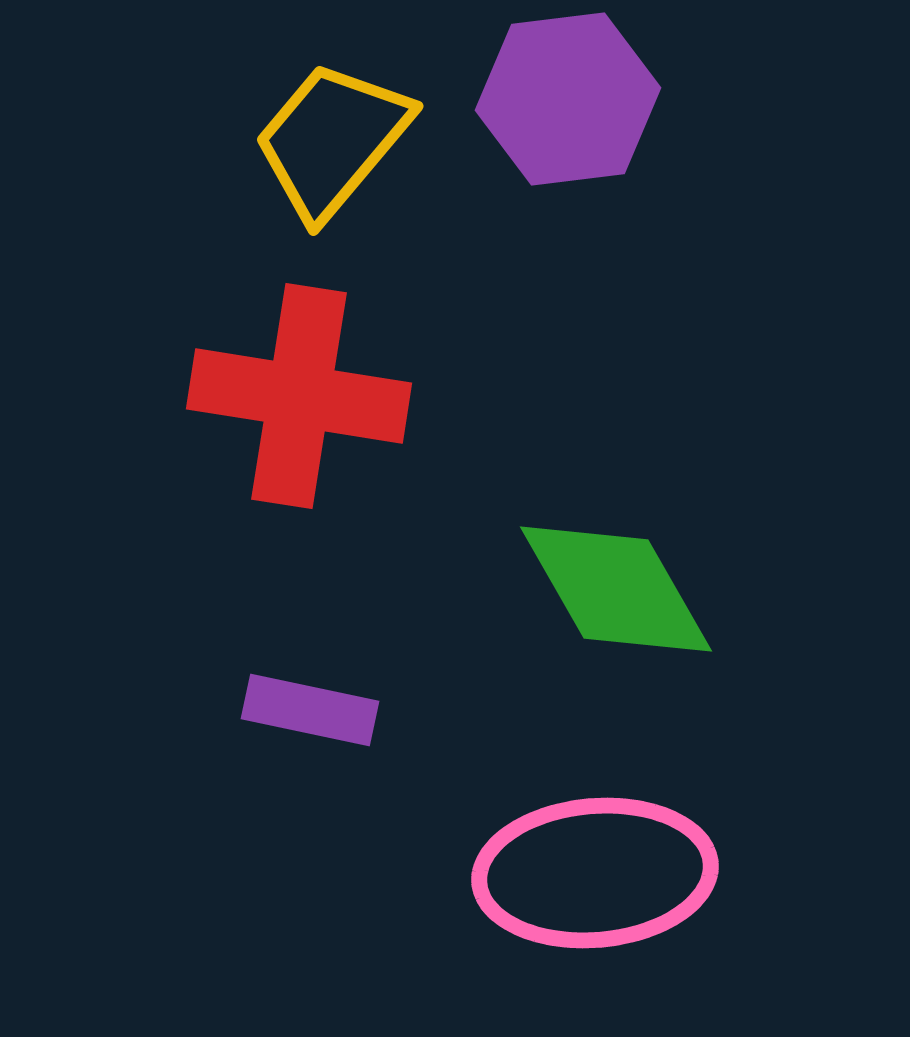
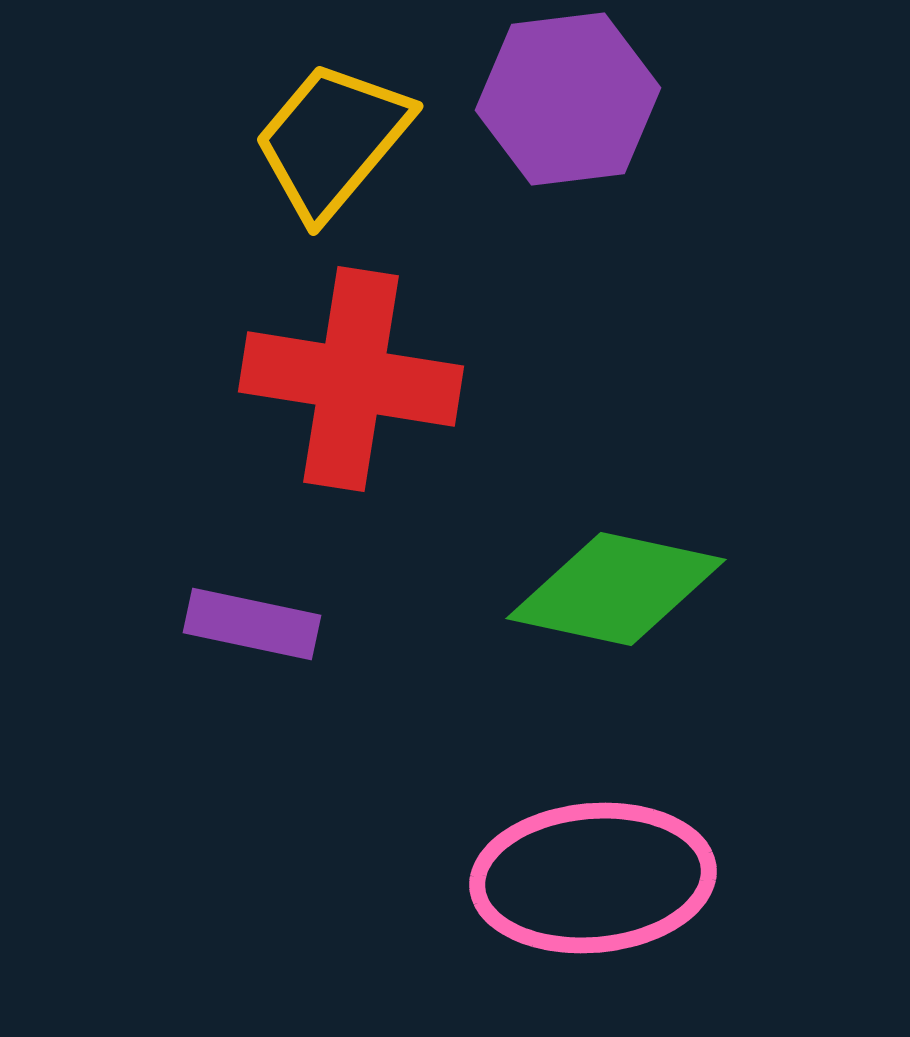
red cross: moved 52 px right, 17 px up
green diamond: rotated 48 degrees counterclockwise
purple rectangle: moved 58 px left, 86 px up
pink ellipse: moved 2 px left, 5 px down
